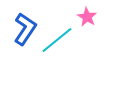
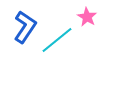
blue L-shape: moved 2 px up
